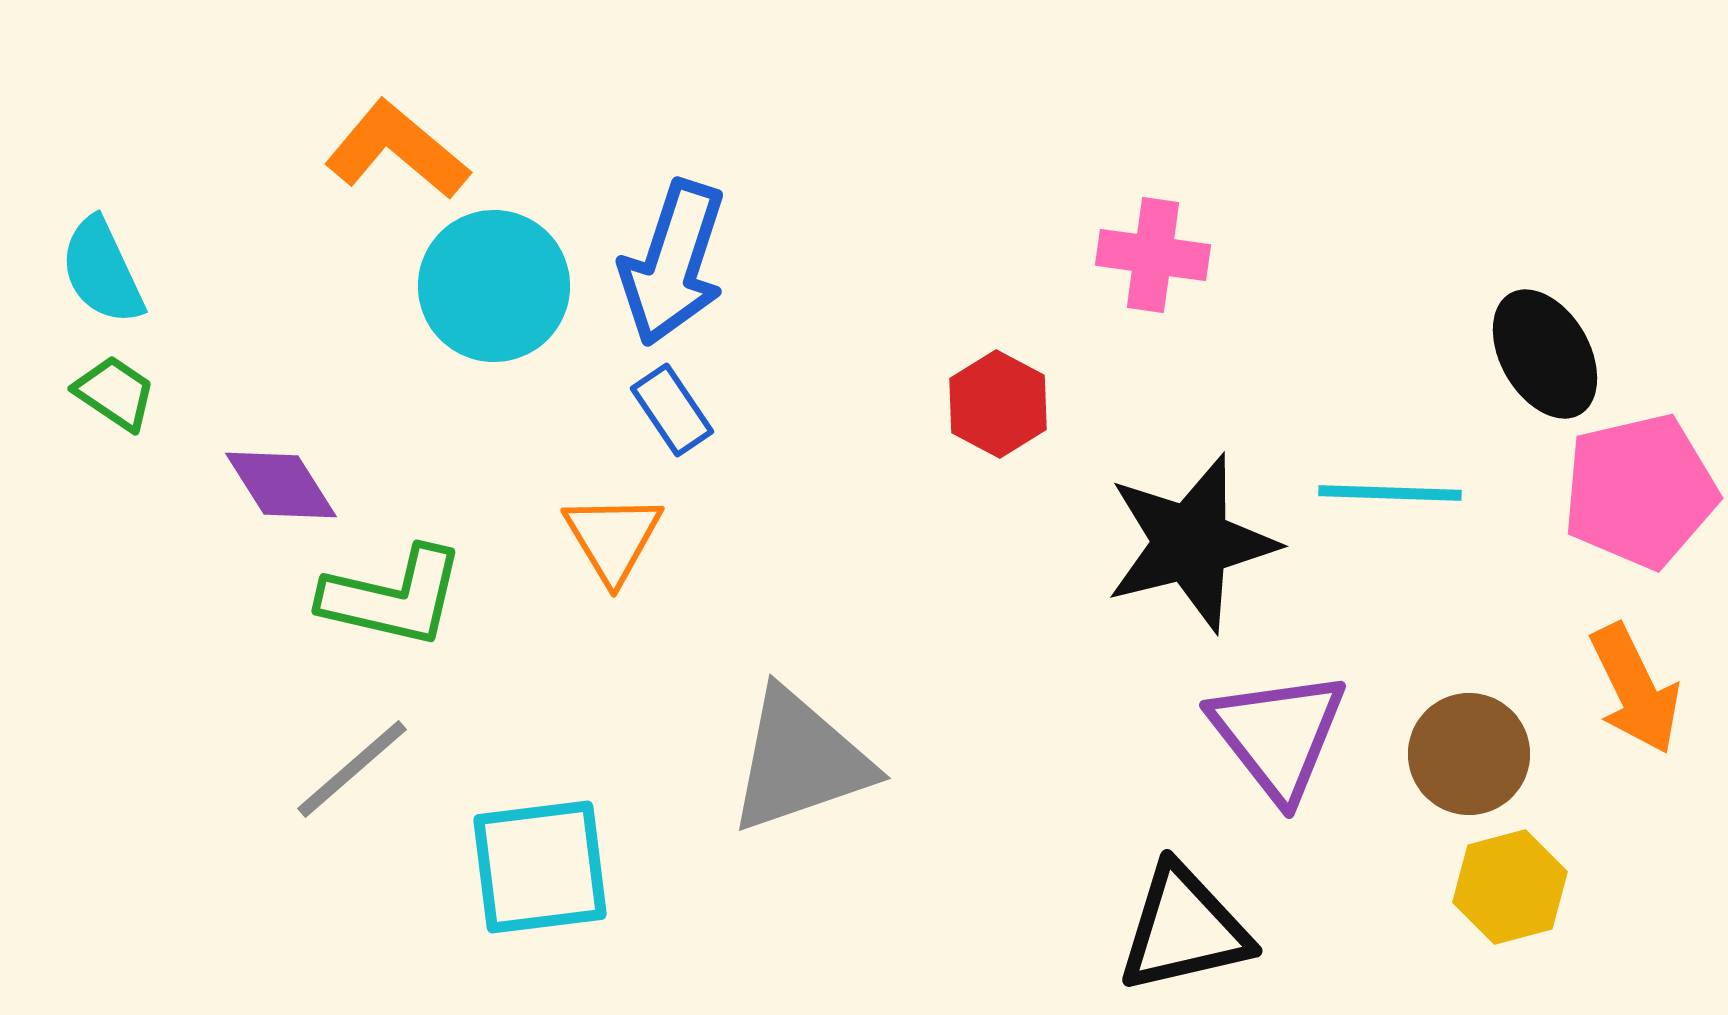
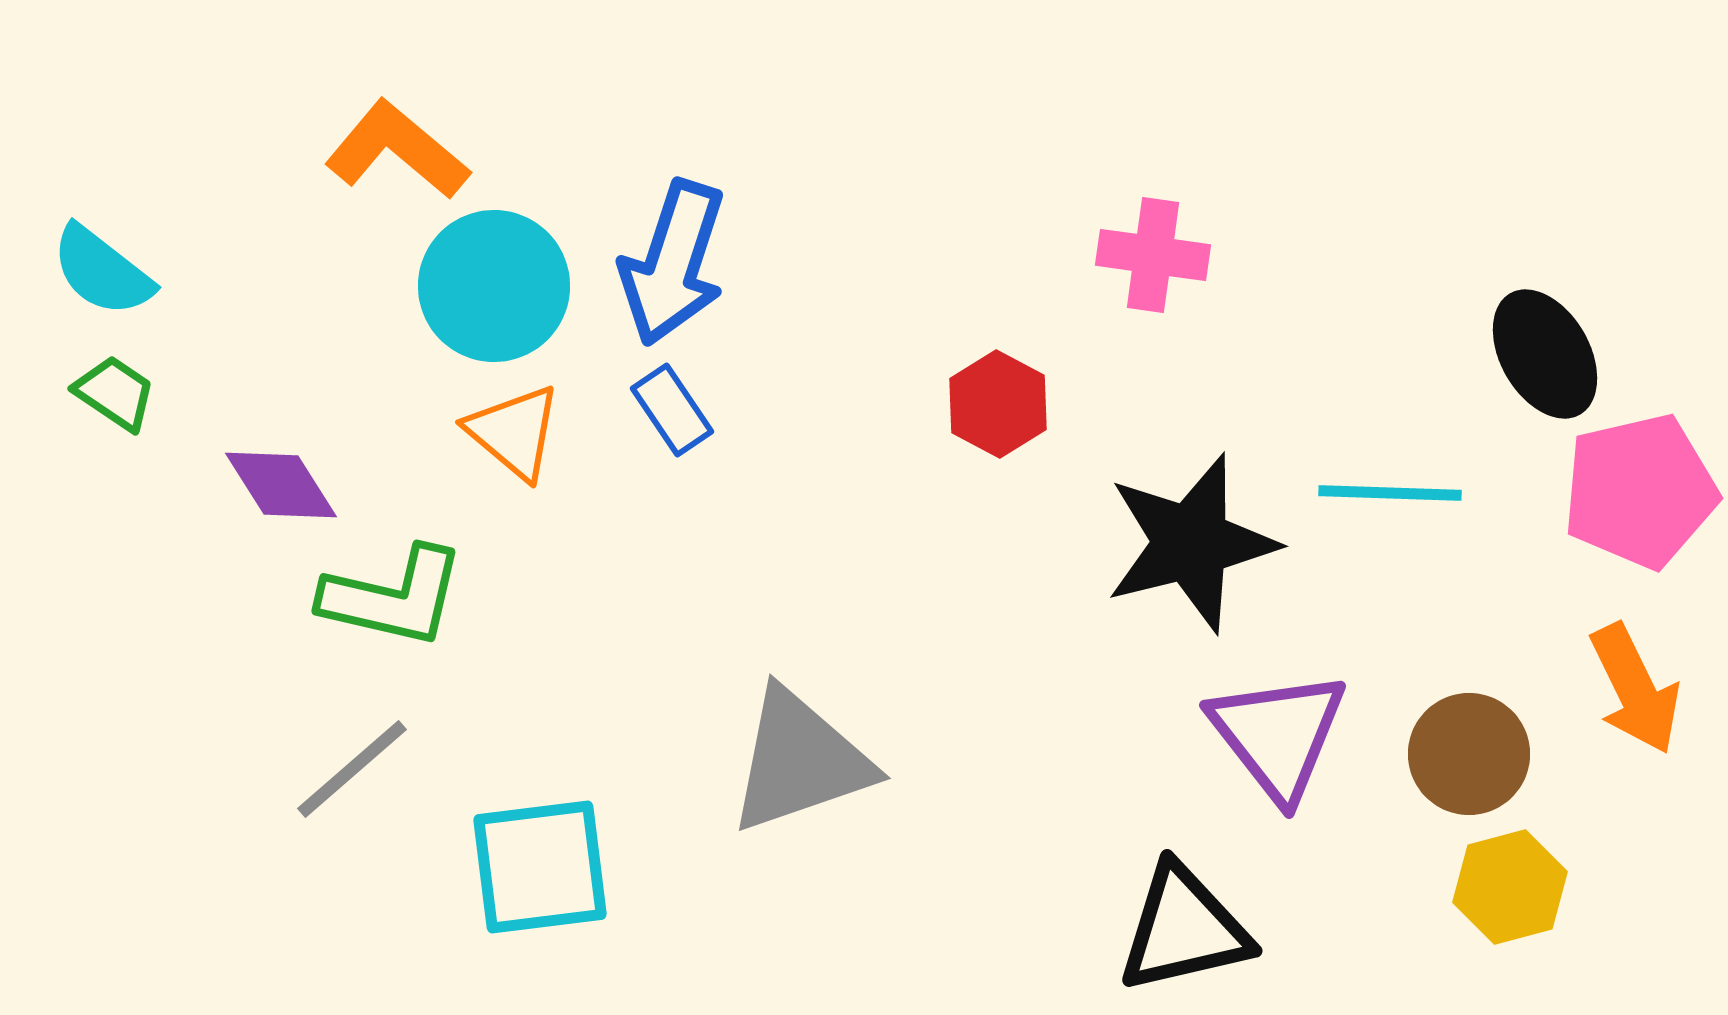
cyan semicircle: rotated 27 degrees counterclockwise
orange triangle: moved 99 px left, 106 px up; rotated 19 degrees counterclockwise
